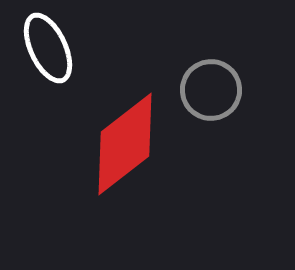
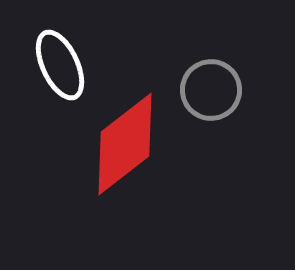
white ellipse: moved 12 px right, 17 px down
